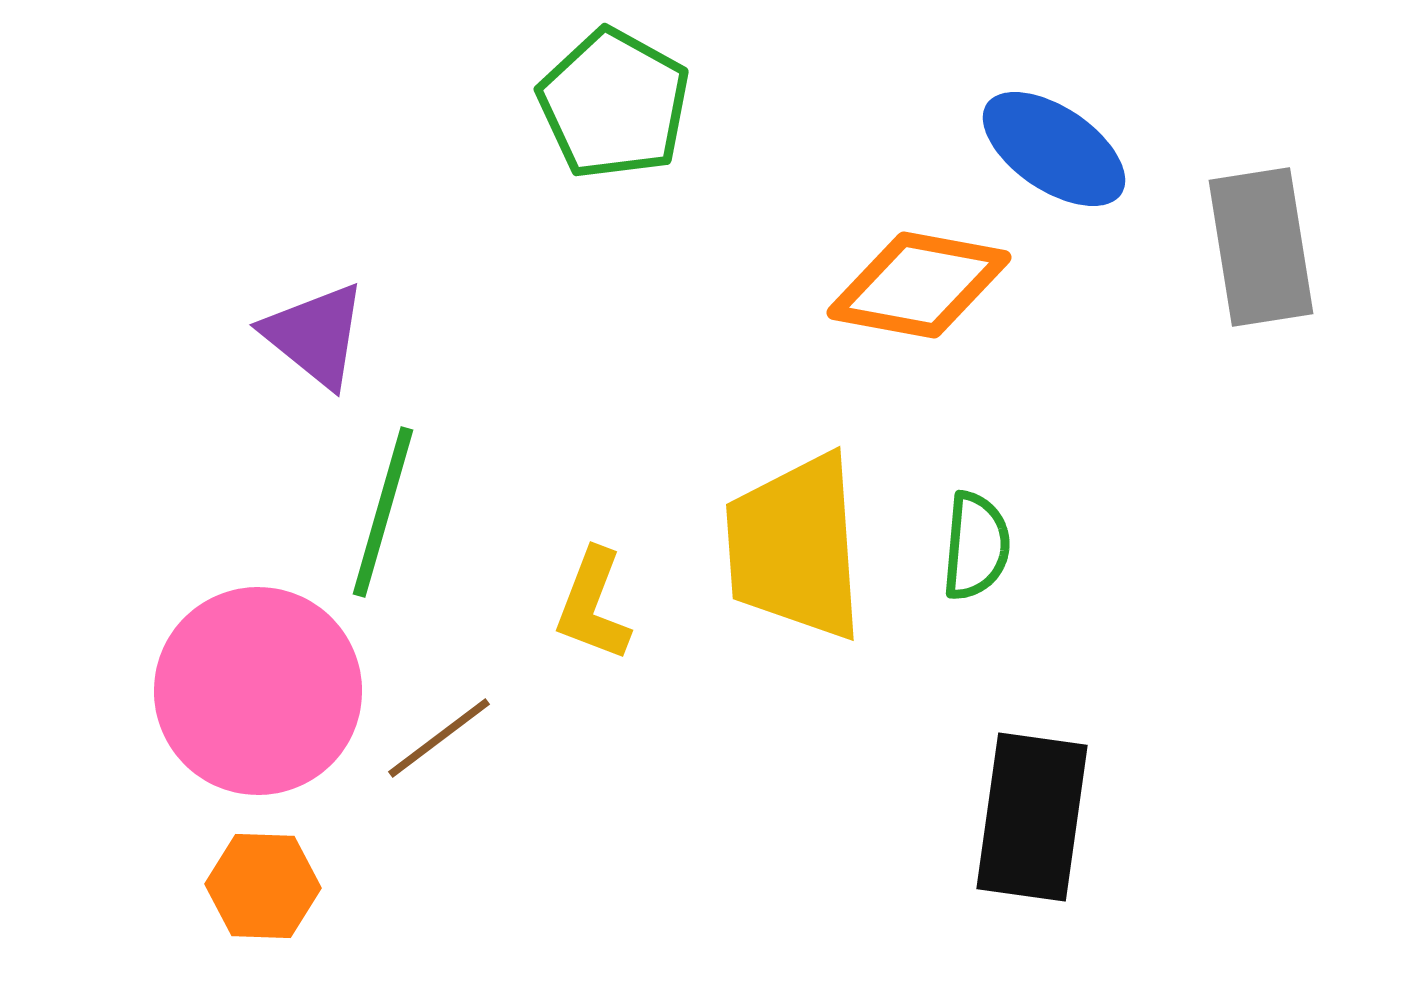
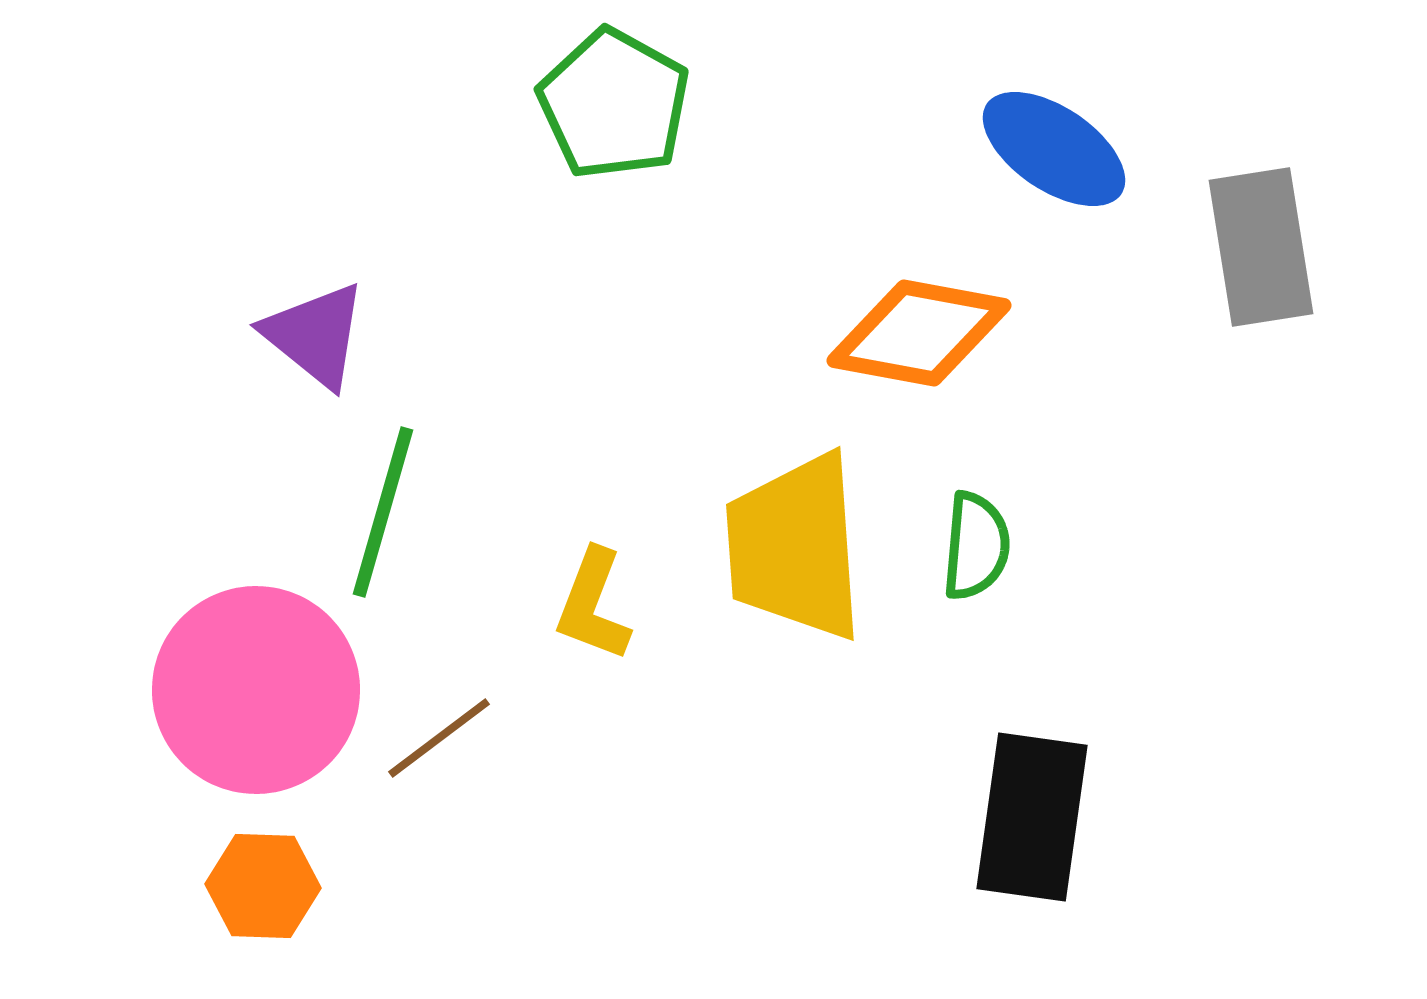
orange diamond: moved 48 px down
pink circle: moved 2 px left, 1 px up
